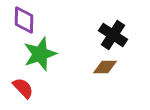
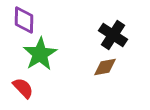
green star: rotated 12 degrees counterclockwise
brown diamond: rotated 10 degrees counterclockwise
